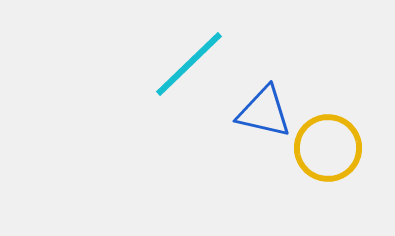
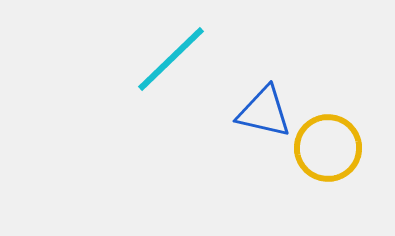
cyan line: moved 18 px left, 5 px up
